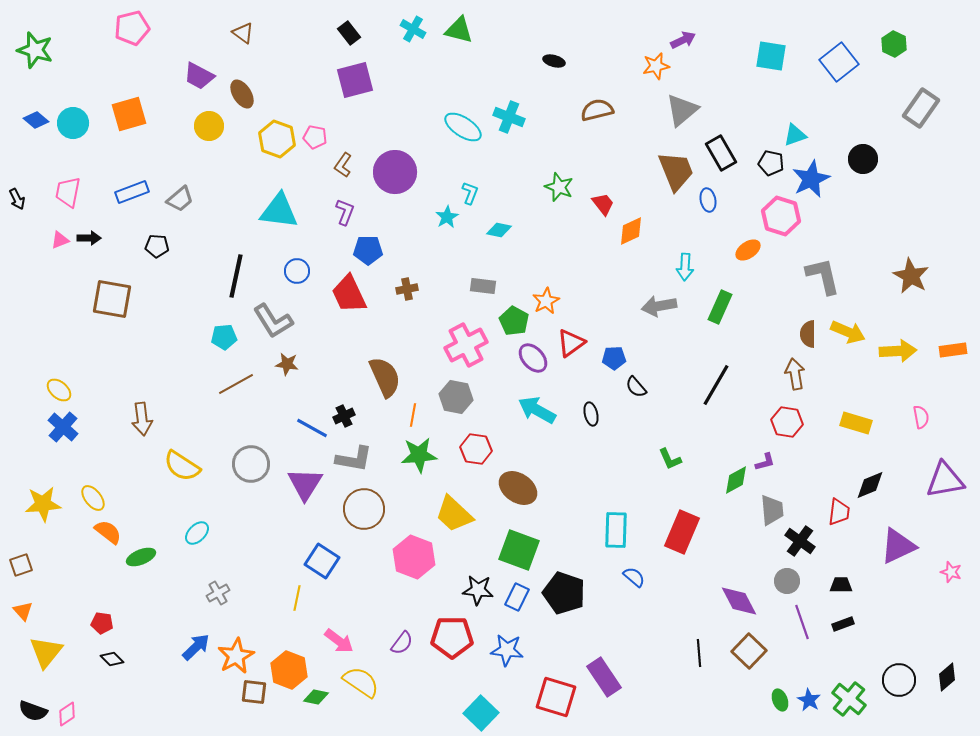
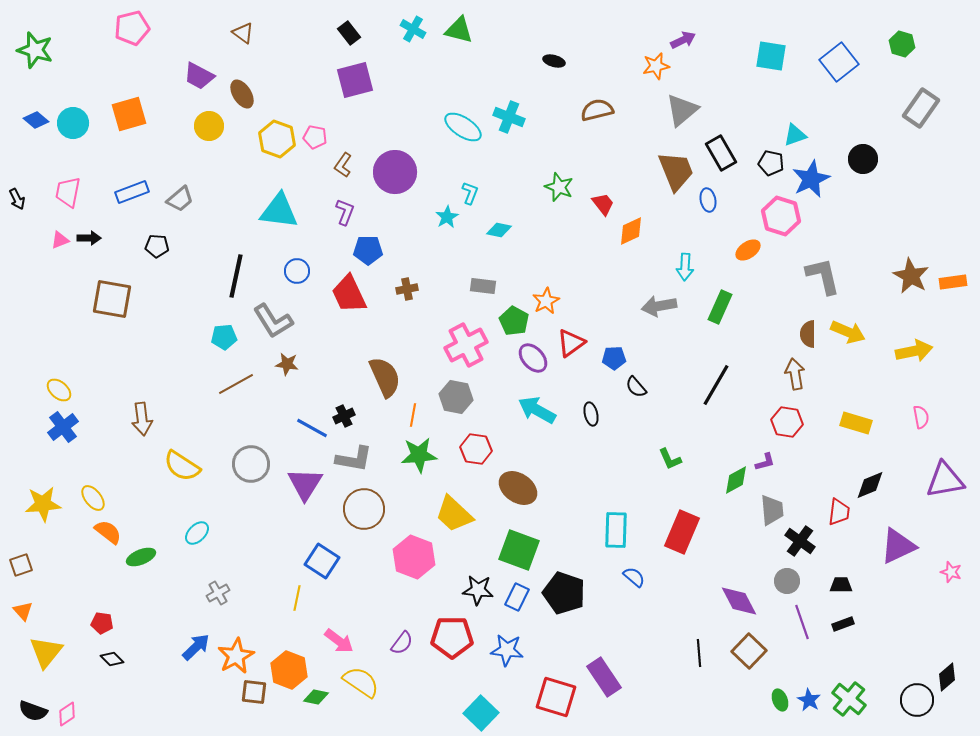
green hexagon at (894, 44): moved 8 px right; rotated 10 degrees counterclockwise
orange rectangle at (953, 350): moved 68 px up
yellow arrow at (898, 351): moved 16 px right; rotated 9 degrees counterclockwise
blue cross at (63, 427): rotated 12 degrees clockwise
black circle at (899, 680): moved 18 px right, 20 px down
